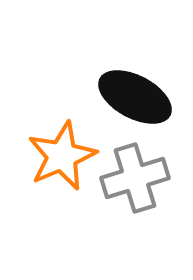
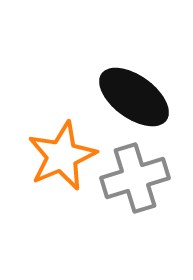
black ellipse: moved 1 px left; rotated 8 degrees clockwise
